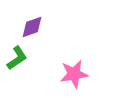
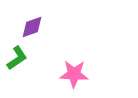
pink star: rotated 12 degrees clockwise
